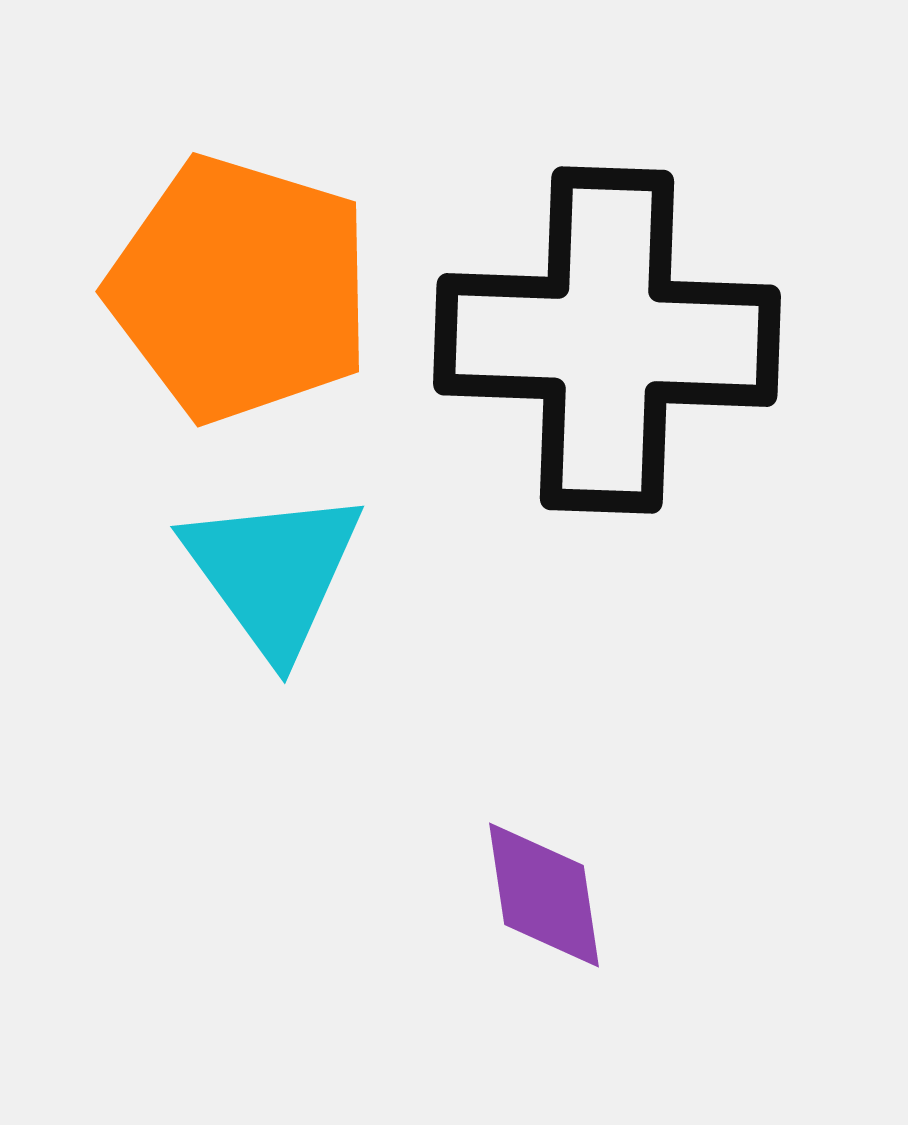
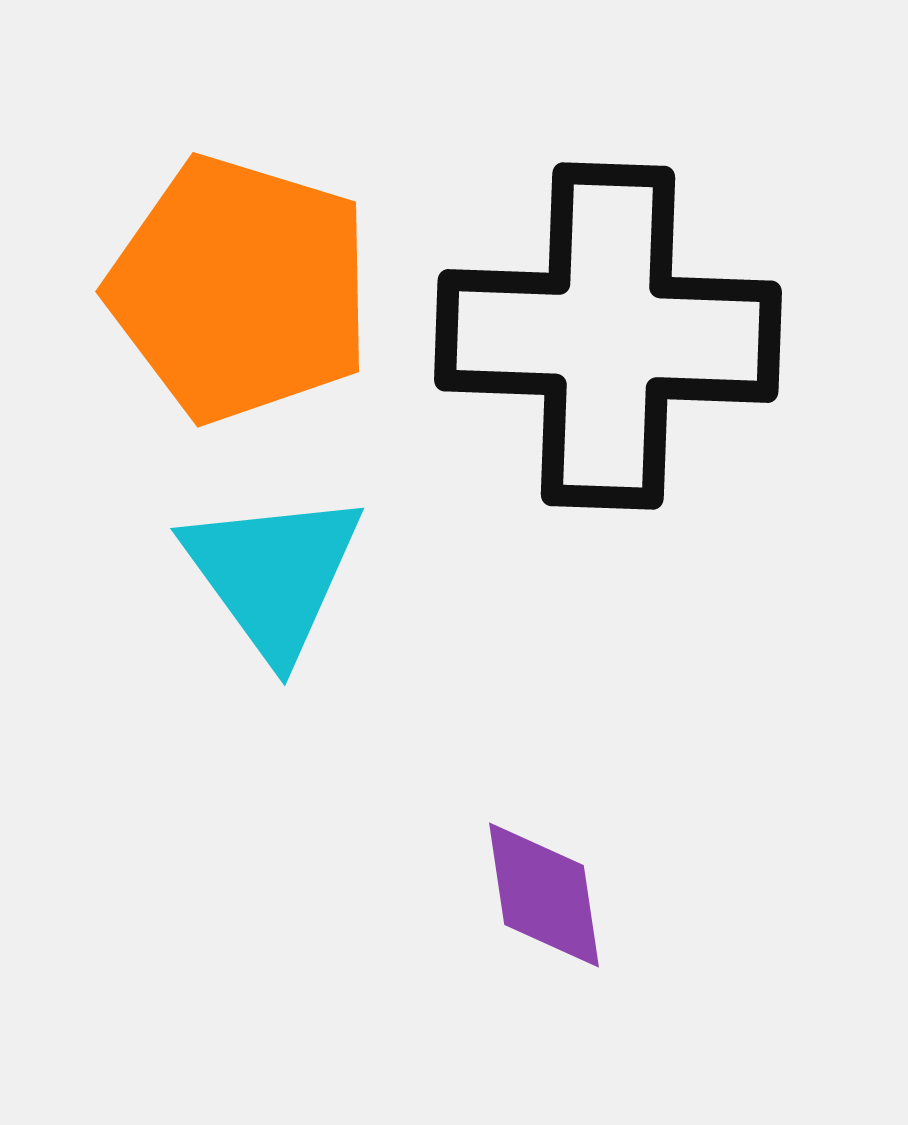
black cross: moved 1 px right, 4 px up
cyan triangle: moved 2 px down
